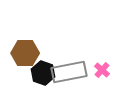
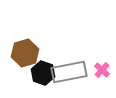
brown hexagon: rotated 16 degrees counterclockwise
